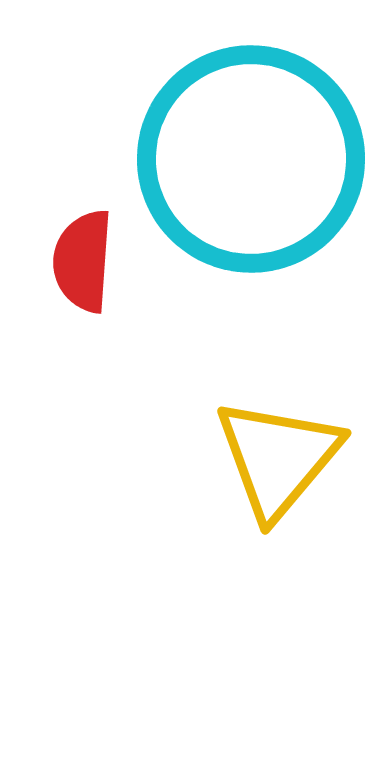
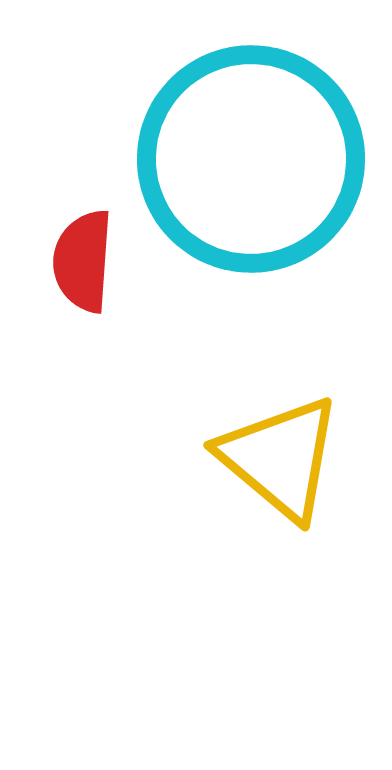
yellow triangle: moved 2 px right; rotated 30 degrees counterclockwise
